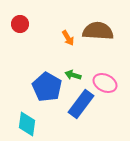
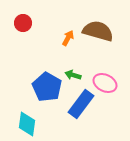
red circle: moved 3 px right, 1 px up
brown semicircle: rotated 12 degrees clockwise
orange arrow: rotated 119 degrees counterclockwise
